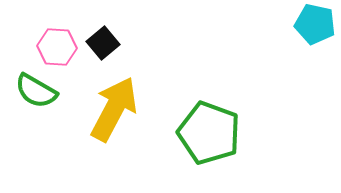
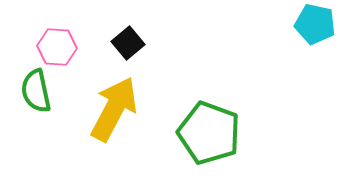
black square: moved 25 px right
green semicircle: rotated 48 degrees clockwise
